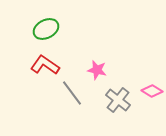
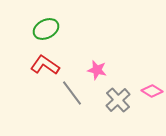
gray cross: rotated 10 degrees clockwise
